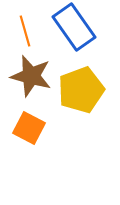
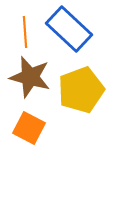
blue rectangle: moved 5 px left, 2 px down; rotated 12 degrees counterclockwise
orange line: moved 1 px down; rotated 12 degrees clockwise
brown star: moved 1 px left, 1 px down
